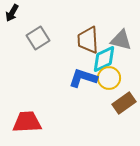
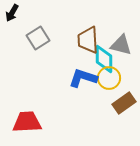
gray triangle: moved 5 px down
cyan diamond: rotated 64 degrees counterclockwise
